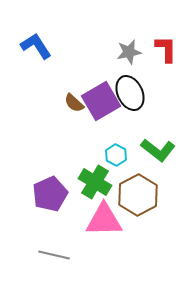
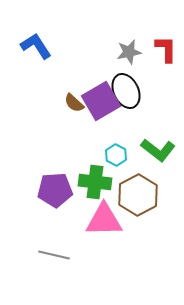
black ellipse: moved 4 px left, 2 px up
green cross: rotated 24 degrees counterclockwise
purple pentagon: moved 5 px right, 4 px up; rotated 20 degrees clockwise
